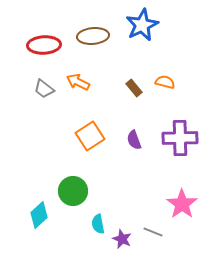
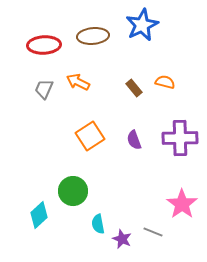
gray trapezoid: rotated 75 degrees clockwise
